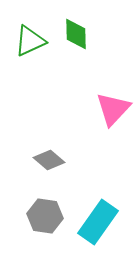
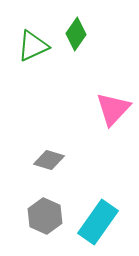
green diamond: rotated 36 degrees clockwise
green triangle: moved 3 px right, 5 px down
gray diamond: rotated 24 degrees counterclockwise
gray hexagon: rotated 16 degrees clockwise
